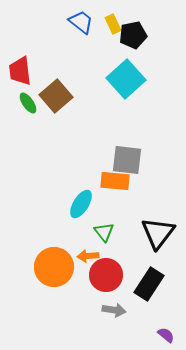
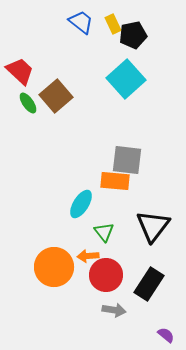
red trapezoid: rotated 140 degrees clockwise
black triangle: moved 5 px left, 7 px up
